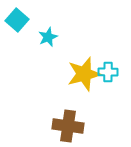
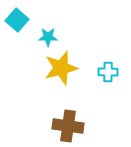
cyan star: rotated 24 degrees clockwise
yellow star: moved 23 px left, 6 px up
